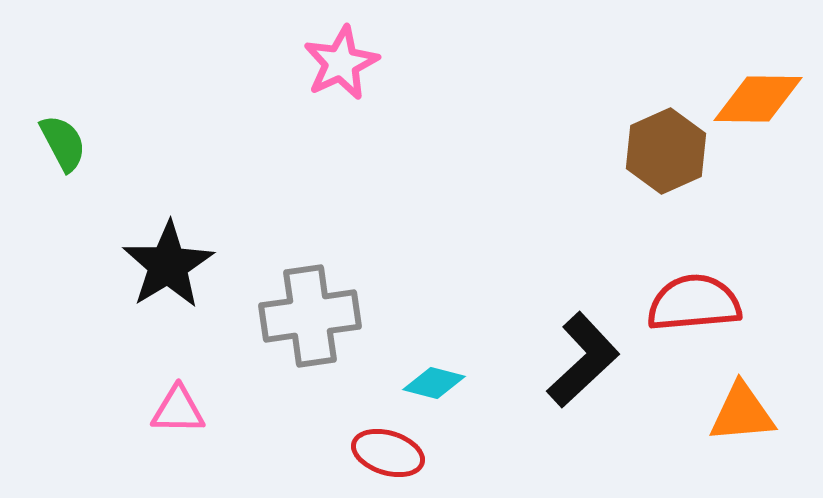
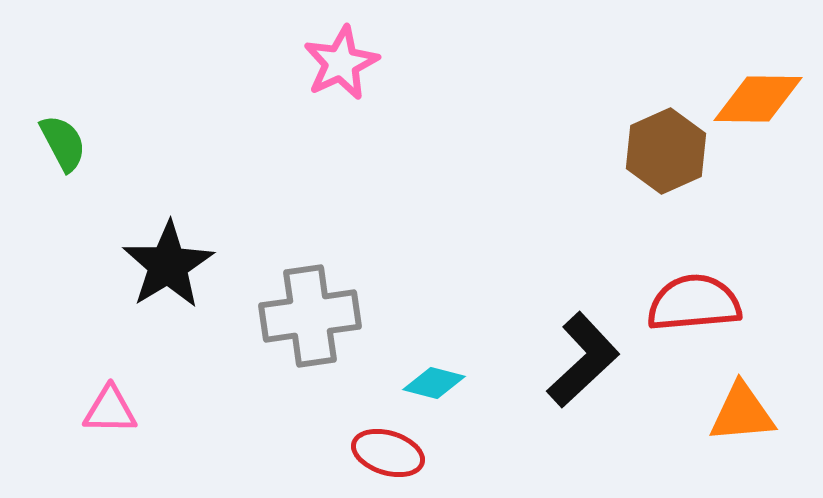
pink triangle: moved 68 px left
